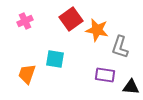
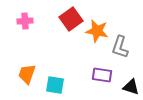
pink cross: rotated 21 degrees clockwise
orange star: moved 1 px down
cyan square: moved 26 px down
purple rectangle: moved 3 px left
black triangle: rotated 12 degrees clockwise
